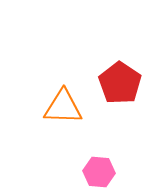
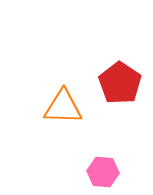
pink hexagon: moved 4 px right
